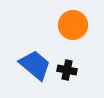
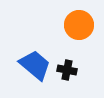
orange circle: moved 6 px right
